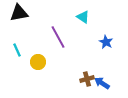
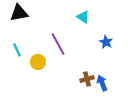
purple line: moved 7 px down
blue arrow: rotated 35 degrees clockwise
